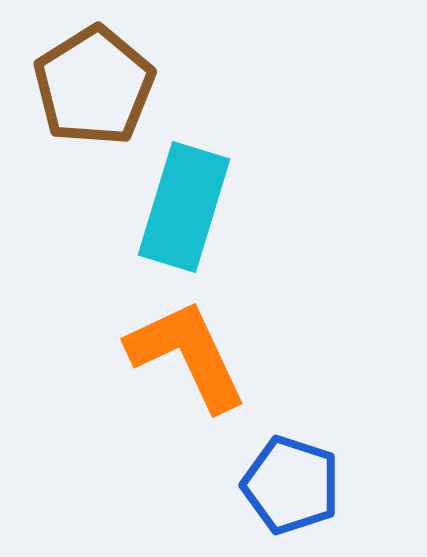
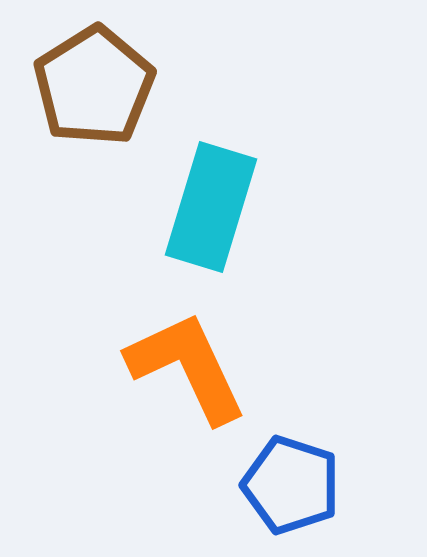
cyan rectangle: moved 27 px right
orange L-shape: moved 12 px down
